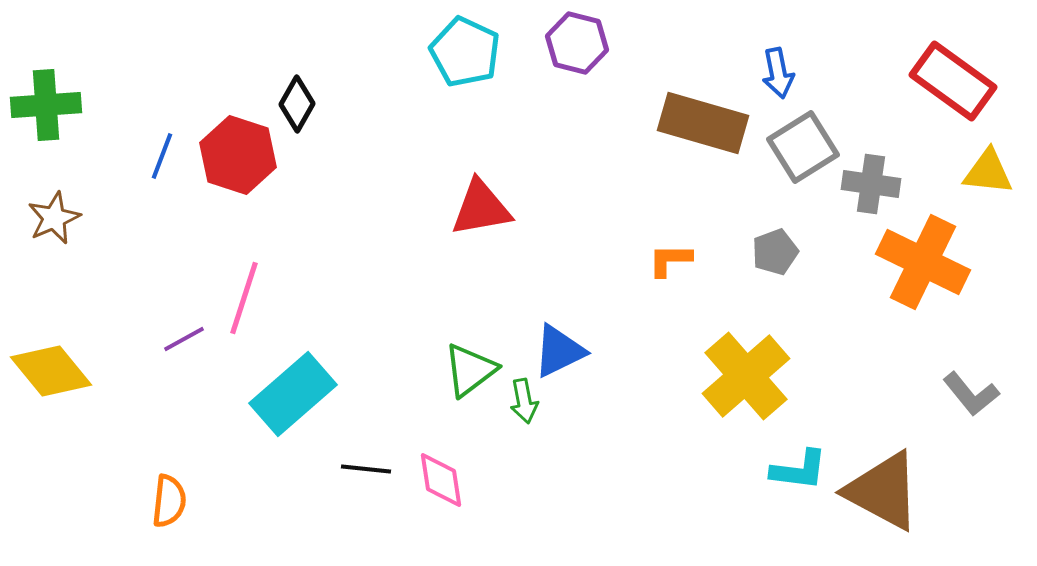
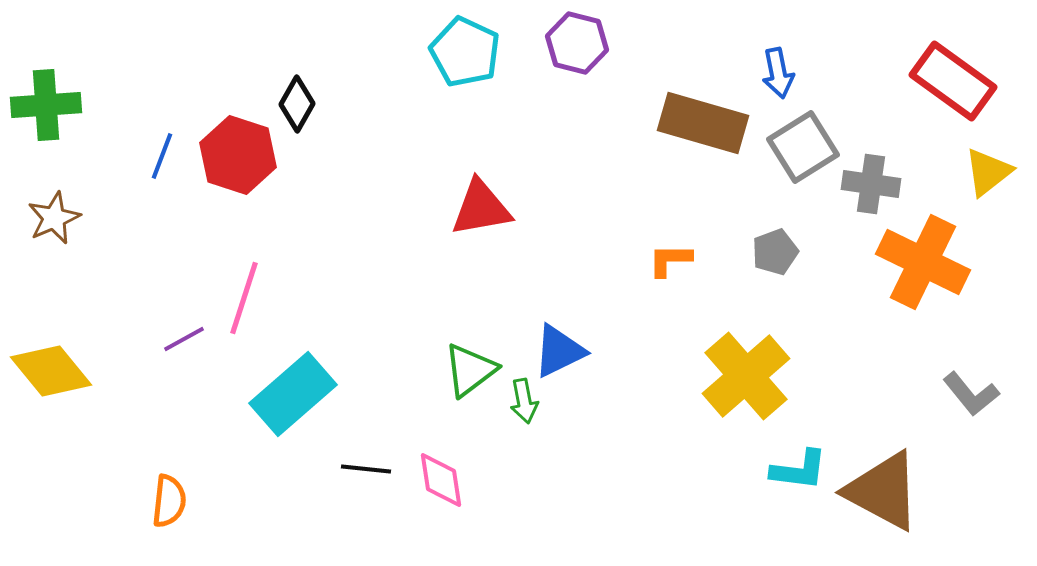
yellow triangle: rotated 44 degrees counterclockwise
